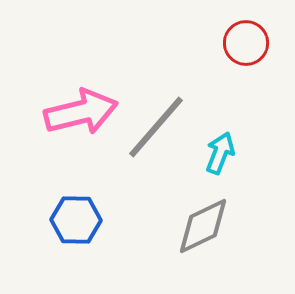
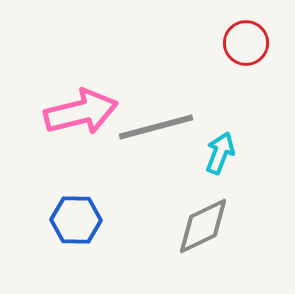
gray line: rotated 34 degrees clockwise
